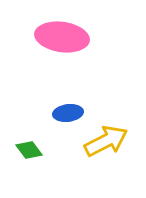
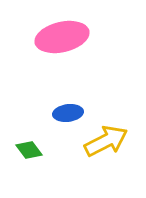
pink ellipse: rotated 21 degrees counterclockwise
